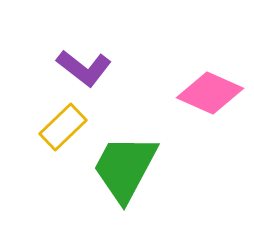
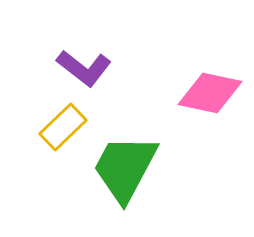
pink diamond: rotated 12 degrees counterclockwise
